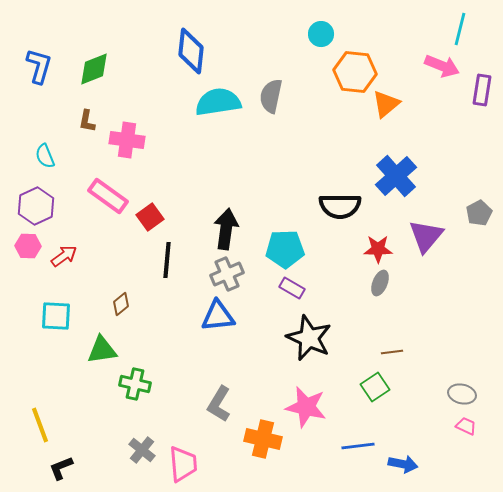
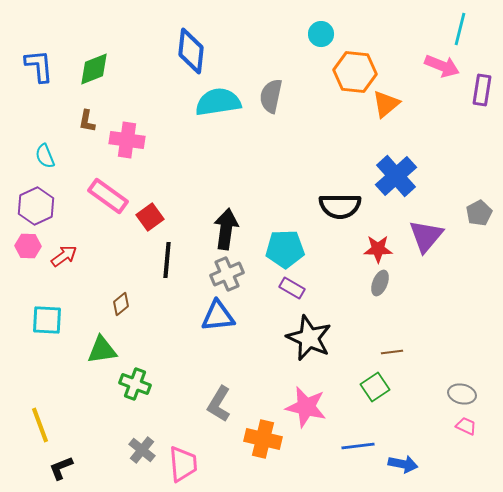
blue L-shape at (39, 66): rotated 21 degrees counterclockwise
cyan square at (56, 316): moved 9 px left, 4 px down
green cross at (135, 384): rotated 8 degrees clockwise
